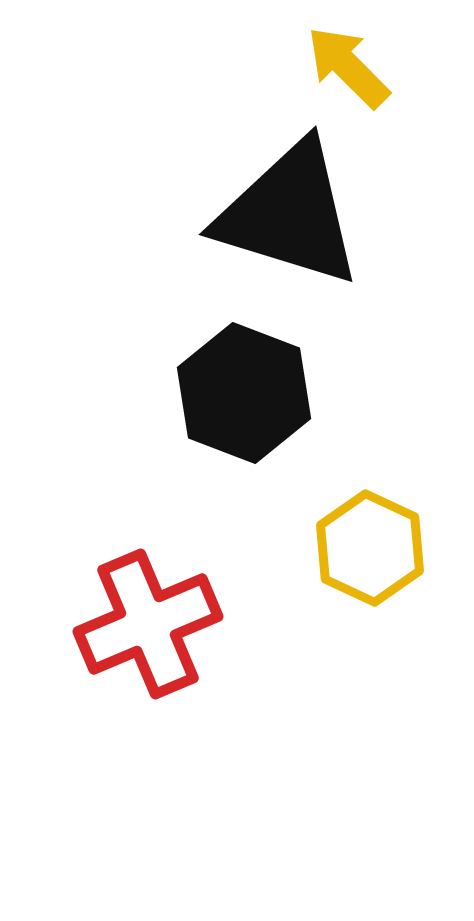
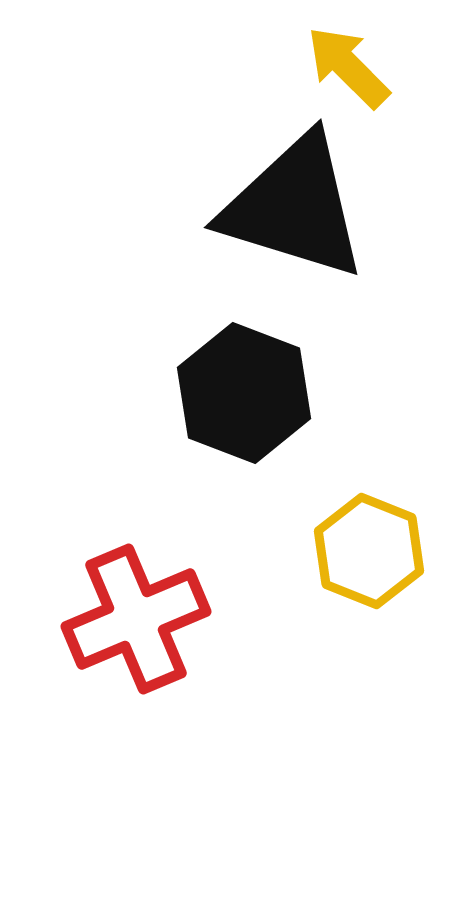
black triangle: moved 5 px right, 7 px up
yellow hexagon: moved 1 px left, 3 px down; rotated 3 degrees counterclockwise
red cross: moved 12 px left, 5 px up
